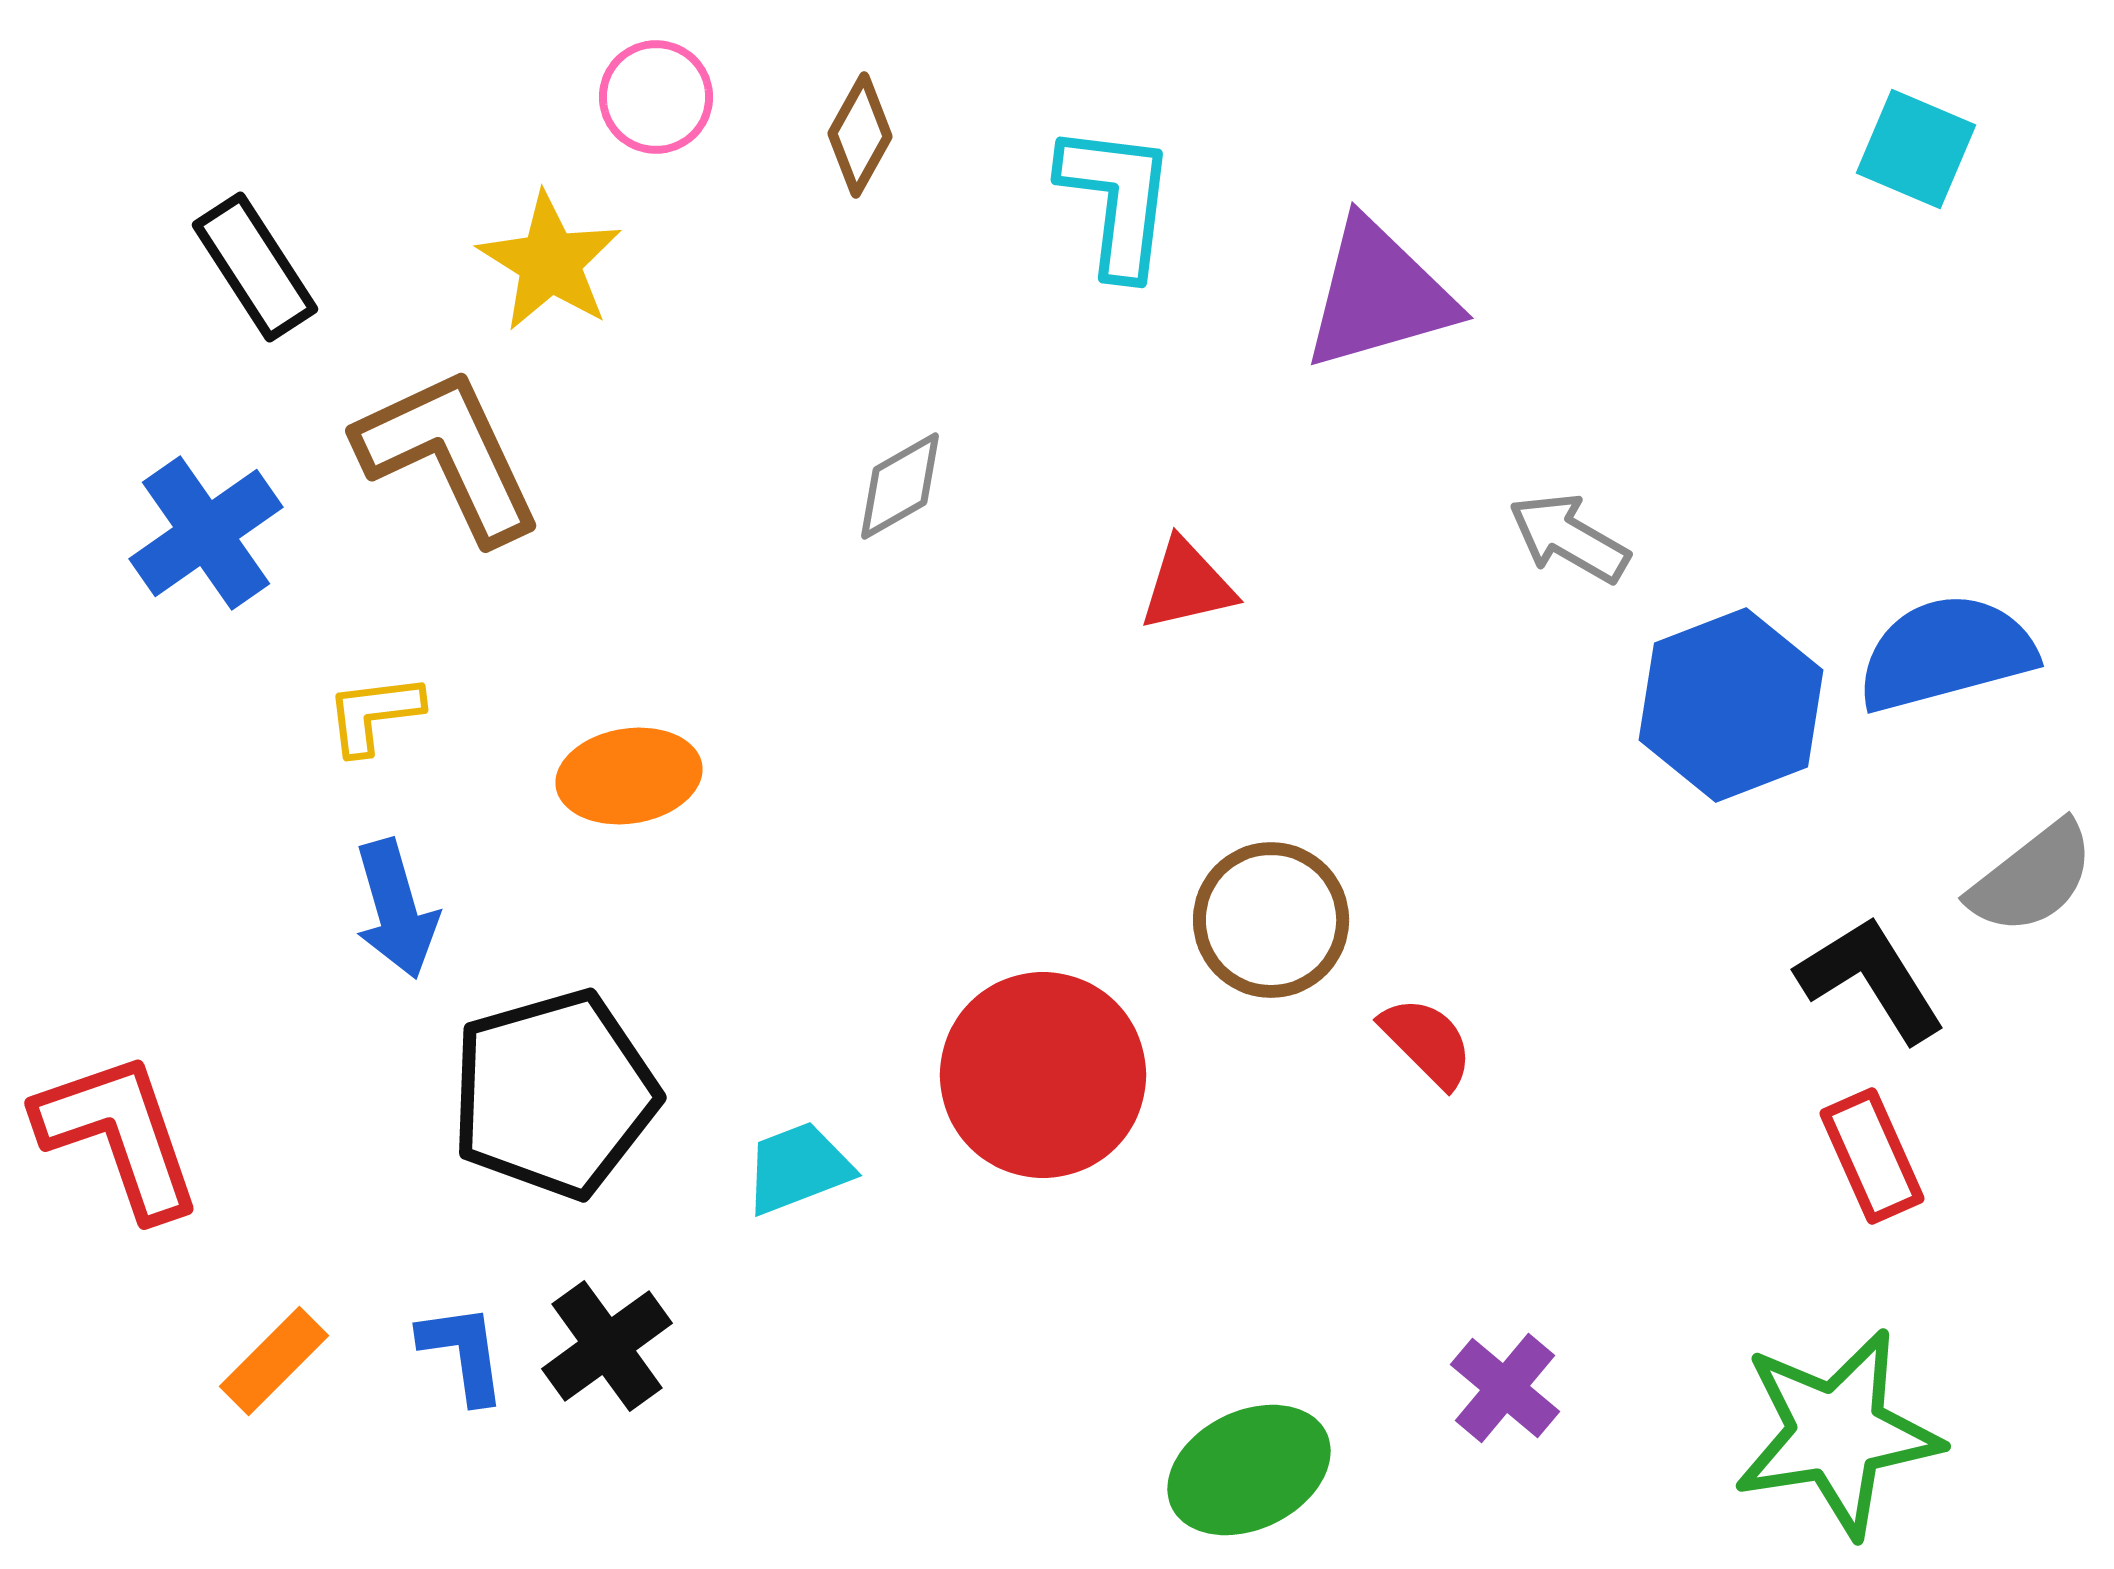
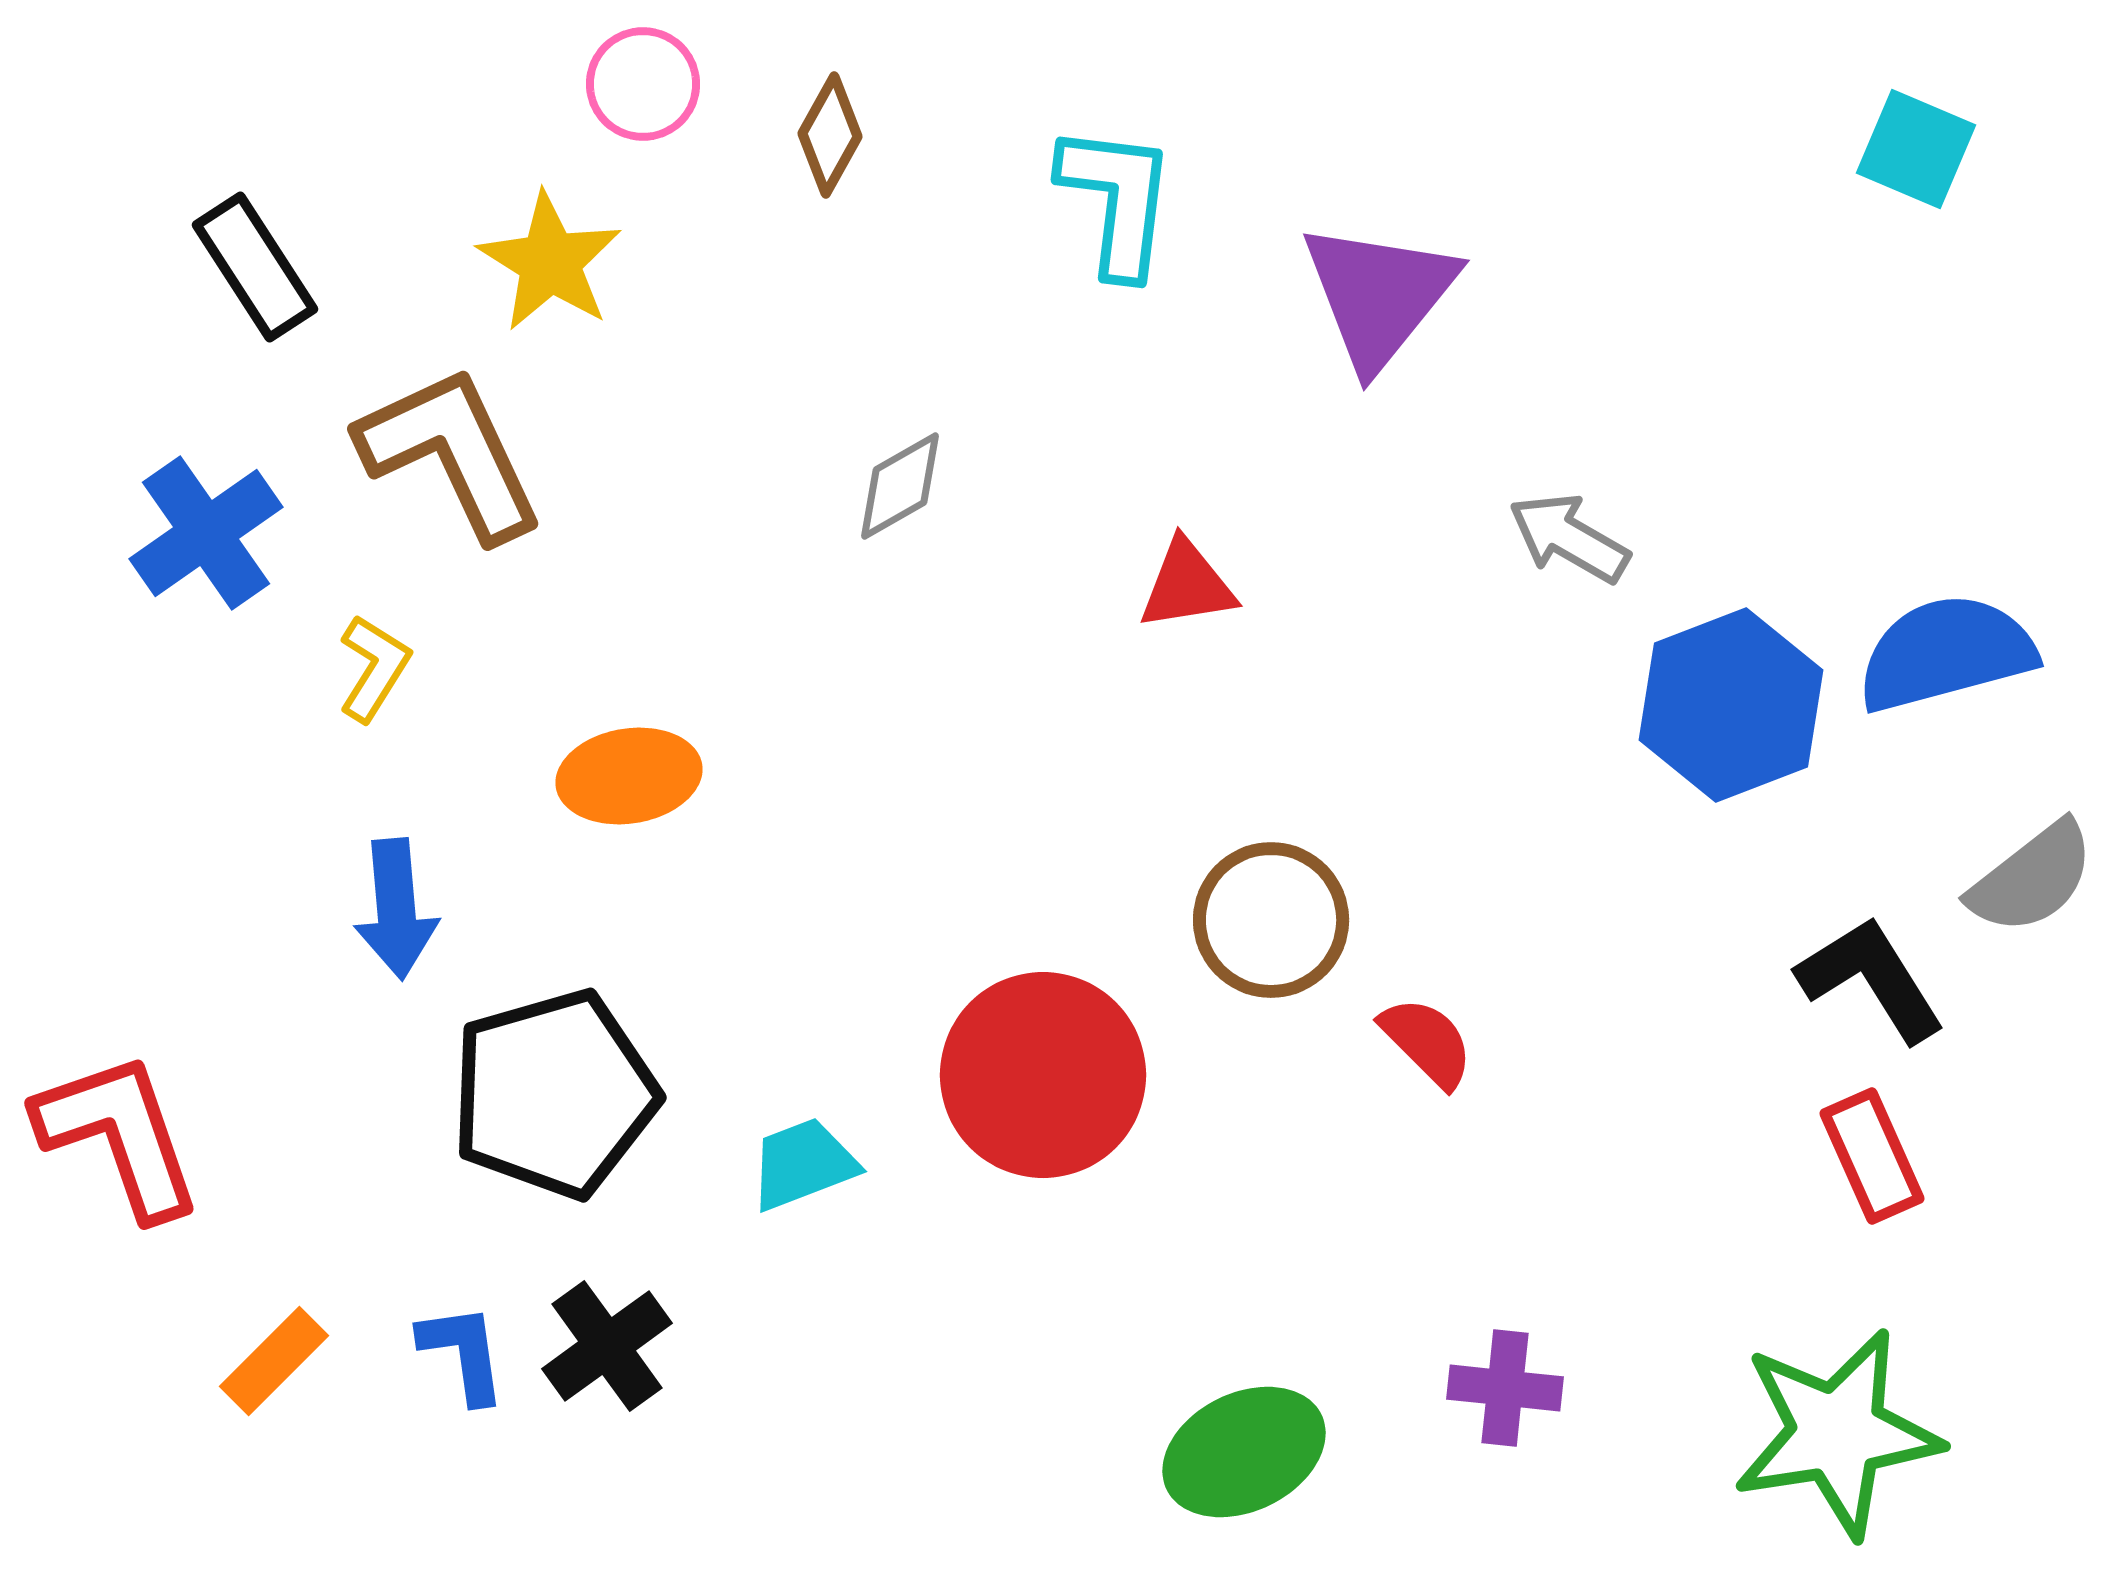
pink circle: moved 13 px left, 13 px up
brown diamond: moved 30 px left
purple triangle: rotated 35 degrees counterclockwise
brown L-shape: moved 2 px right, 2 px up
red triangle: rotated 4 degrees clockwise
yellow L-shape: moved 46 px up; rotated 129 degrees clockwise
blue arrow: rotated 11 degrees clockwise
cyan trapezoid: moved 5 px right, 4 px up
purple cross: rotated 34 degrees counterclockwise
green ellipse: moved 5 px left, 18 px up
